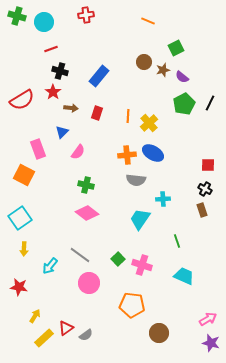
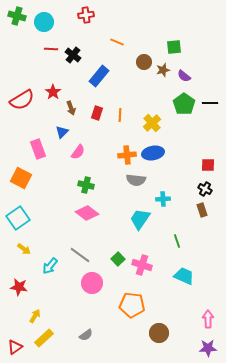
orange line at (148, 21): moved 31 px left, 21 px down
green square at (176, 48): moved 2 px left, 1 px up; rotated 21 degrees clockwise
red line at (51, 49): rotated 24 degrees clockwise
black cross at (60, 71): moved 13 px right, 16 px up; rotated 21 degrees clockwise
purple semicircle at (182, 77): moved 2 px right, 1 px up
black line at (210, 103): rotated 63 degrees clockwise
green pentagon at (184, 104): rotated 10 degrees counterclockwise
brown arrow at (71, 108): rotated 64 degrees clockwise
orange line at (128, 116): moved 8 px left, 1 px up
yellow cross at (149, 123): moved 3 px right
blue ellipse at (153, 153): rotated 40 degrees counterclockwise
orange square at (24, 175): moved 3 px left, 3 px down
cyan square at (20, 218): moved 2 px left
yellow arrow at (24, 249): rotated 56 degrees counterclockwise
pink circle at (89, 283): moved 3 px right
pink arrow at (208, 319): rotated 60 degrees counterclockwise
red triangle at (66, 328): moved 51 px left, 19 px down
purple star at (211, 343): moved 3 px left, 5 px down; rotated 18 degrees counterclockwise
